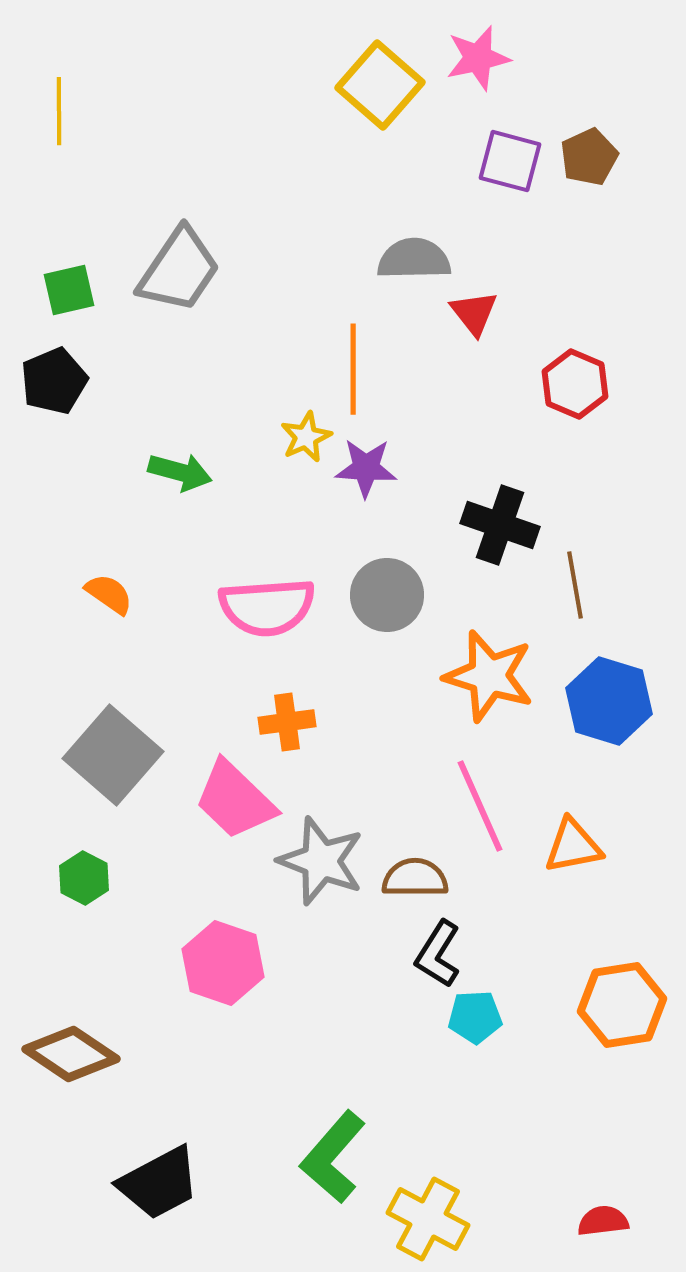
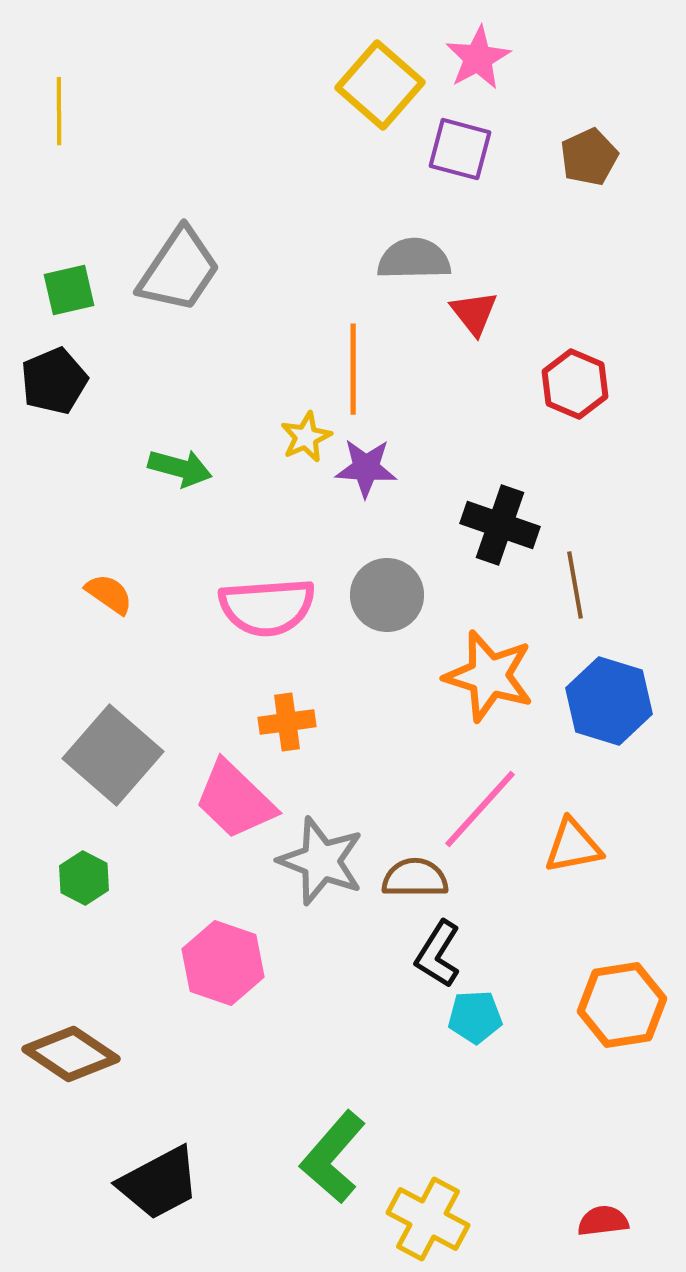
pink star: rotated 16 degrees counterclockwise
purple square: moved 50 px left, 12 px up
green arrow: moved 4 px up
pink line: moved 3 px down; rotated 66 degrees clockwise
